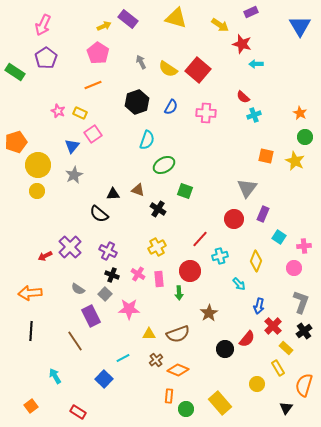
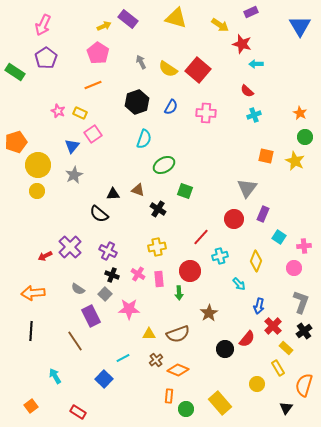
red semicircle at (243, 97): moved 4 px right, 6 px up
cyan semicircle at (147, 140): moved 3 px left, 1 px up
red line at (200, 239): moved 1 px right, 2 px up
yellow cross at (157, 247): rotated 18 degrees clockwise
orange arrow at (30, 293): moved 3 px right
